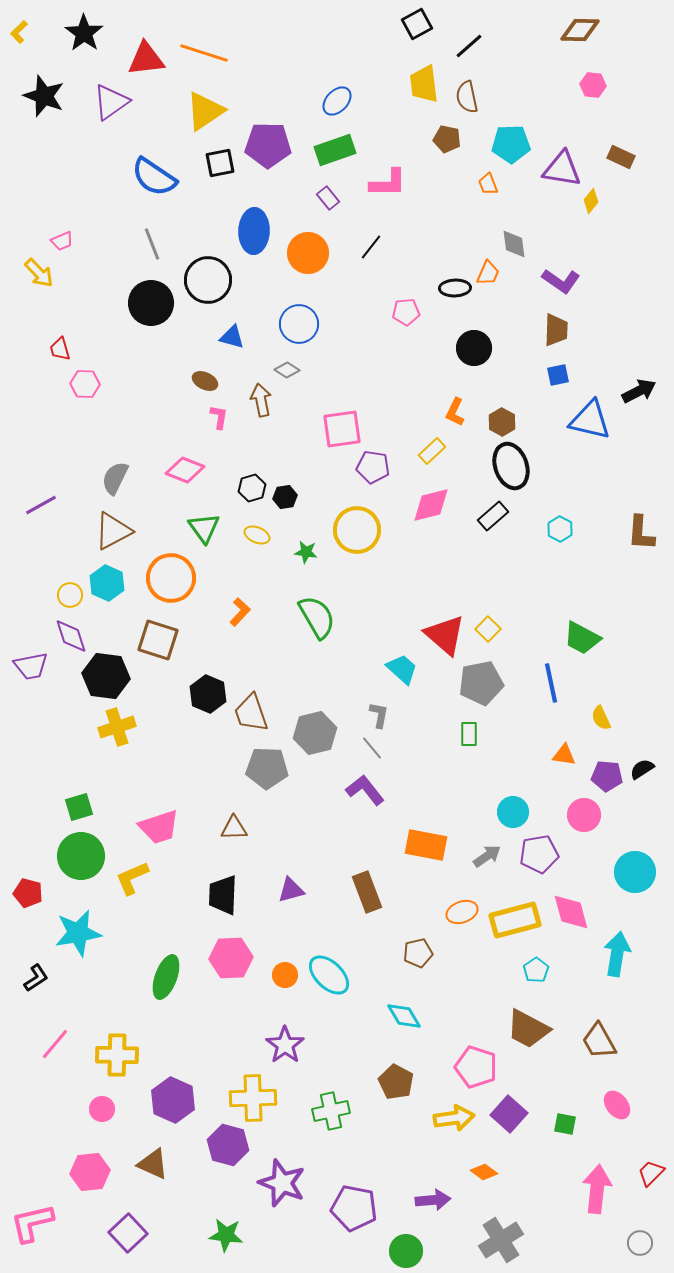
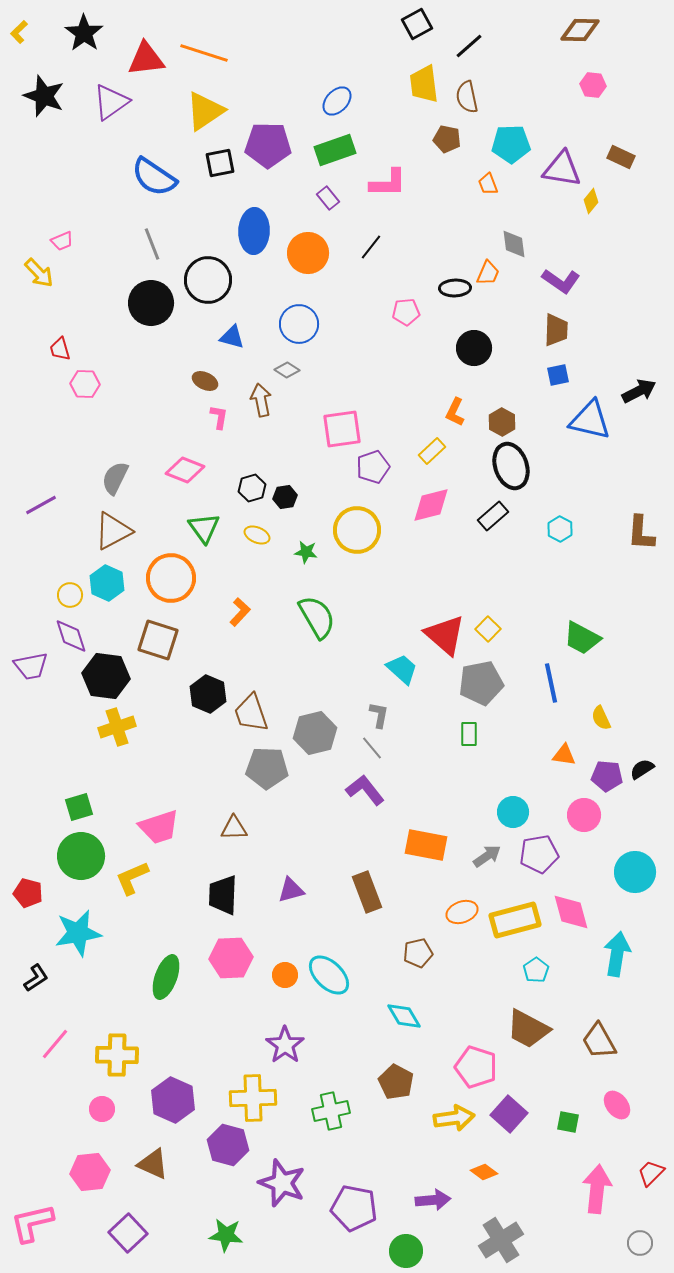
purple pentagon at (373, 467): rotated 28 degrees counterclockwise
green square at (565, 1124): moved 3 px right, 2 px up
